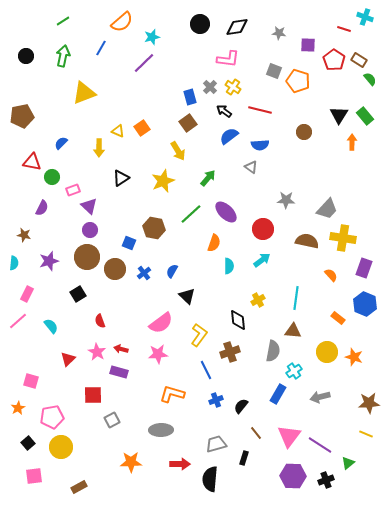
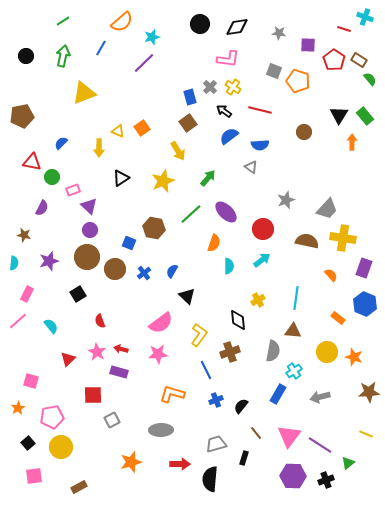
gray star at (286, 200): rotated 24 degrees counterclockwise
brown star at (369, 403): moved 11 px up
orange star at (131, 462): rotated 15 degrees counterclockwise
